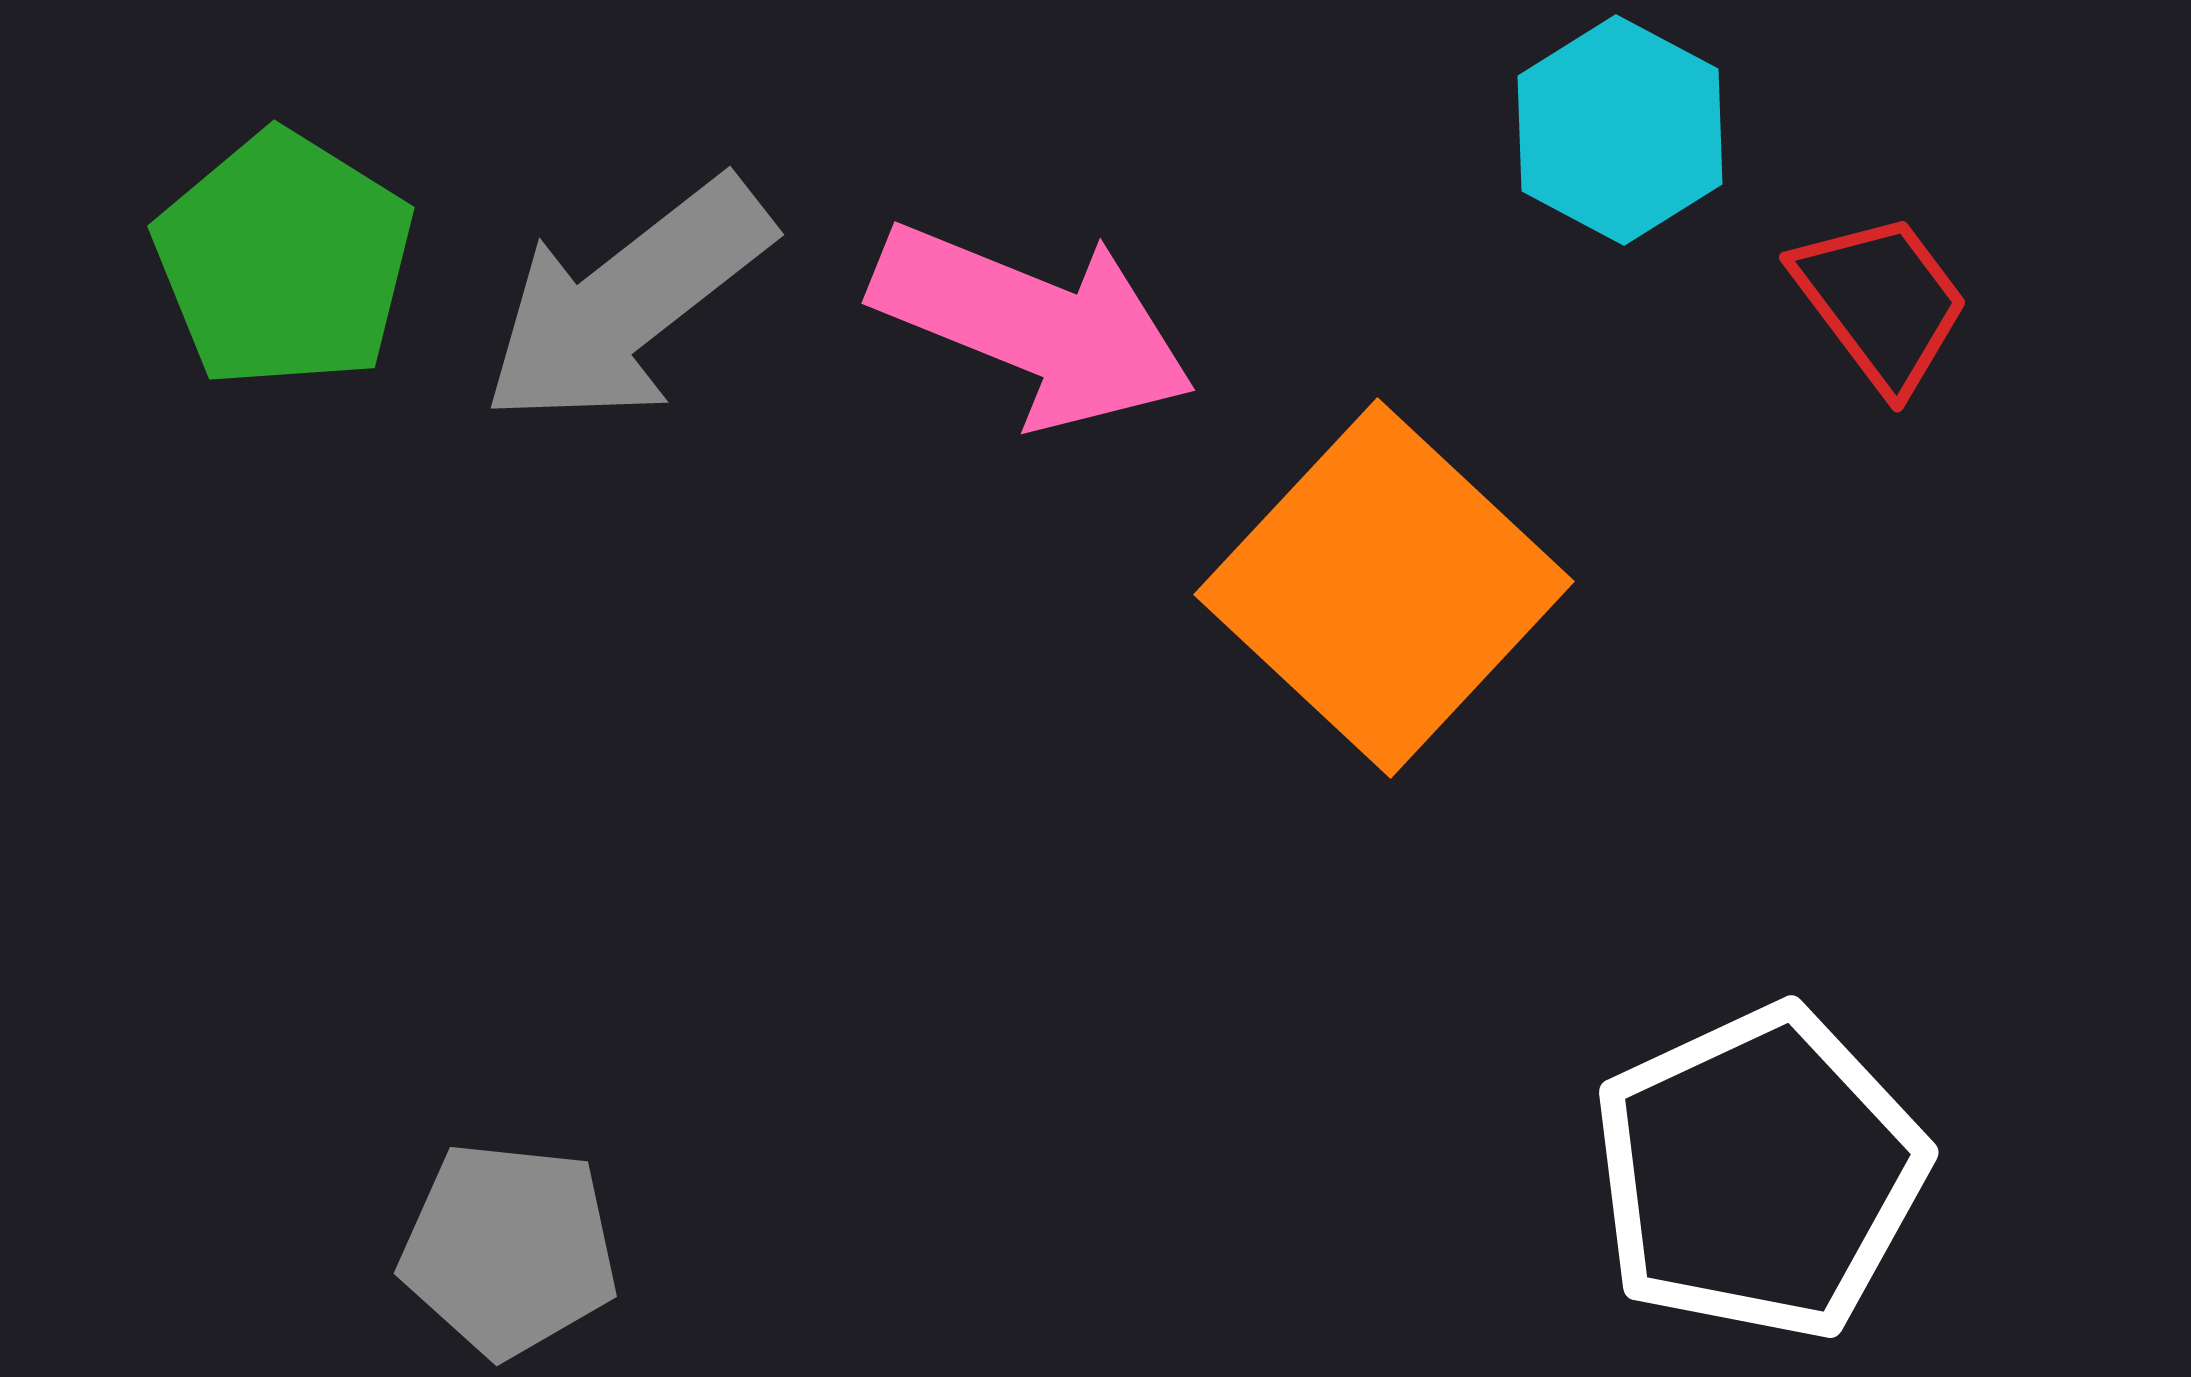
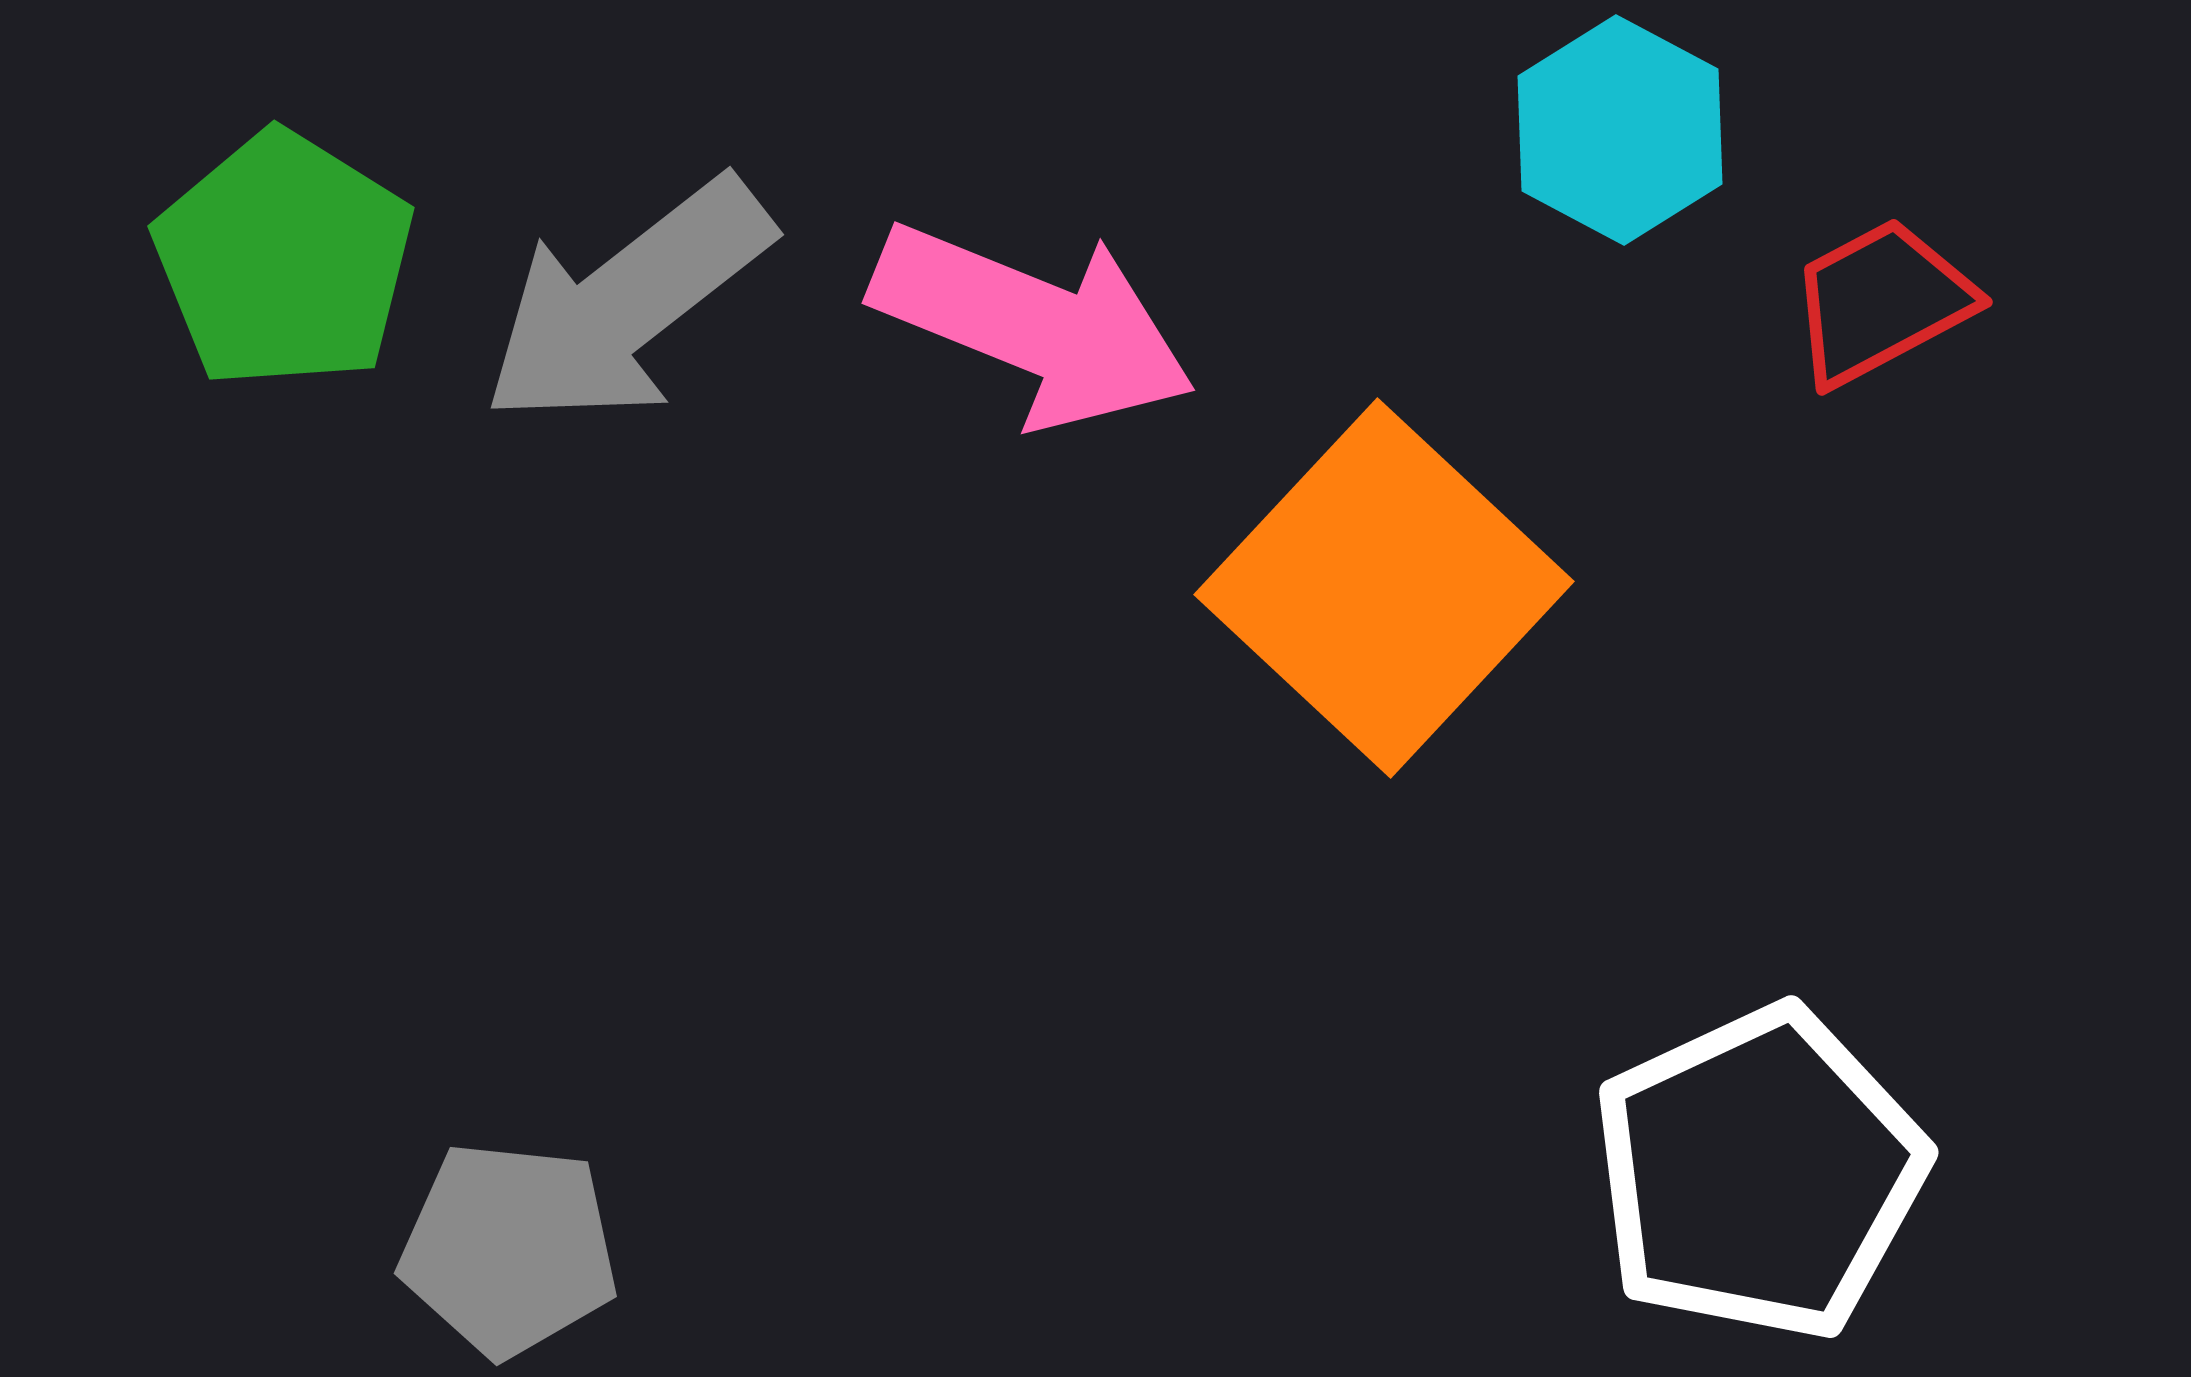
red trapezoid: rotated 81 degrees counterclockwise
